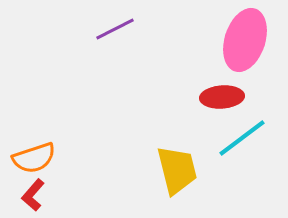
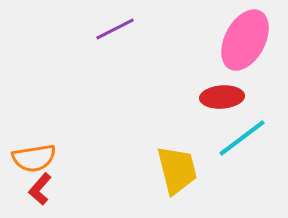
pink ellipse: rotated 10 degrees clockwise
orange semicircle: rotated 9 degrees clockwise
red L-shape: moved 7 px right, 6 px up
